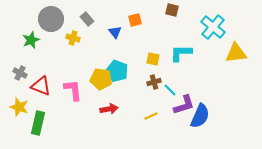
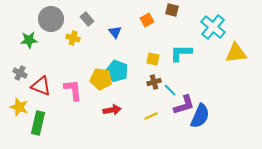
orange square: moved 12 px right; rotated 16 degrees counterclockwise
green star: moved 2 px left; rotated 18 degrees clockwise
red arrow: moved 3 px right, 1 px down
